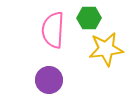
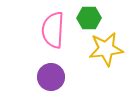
purple circle: moved 2 px right, 3 px up
